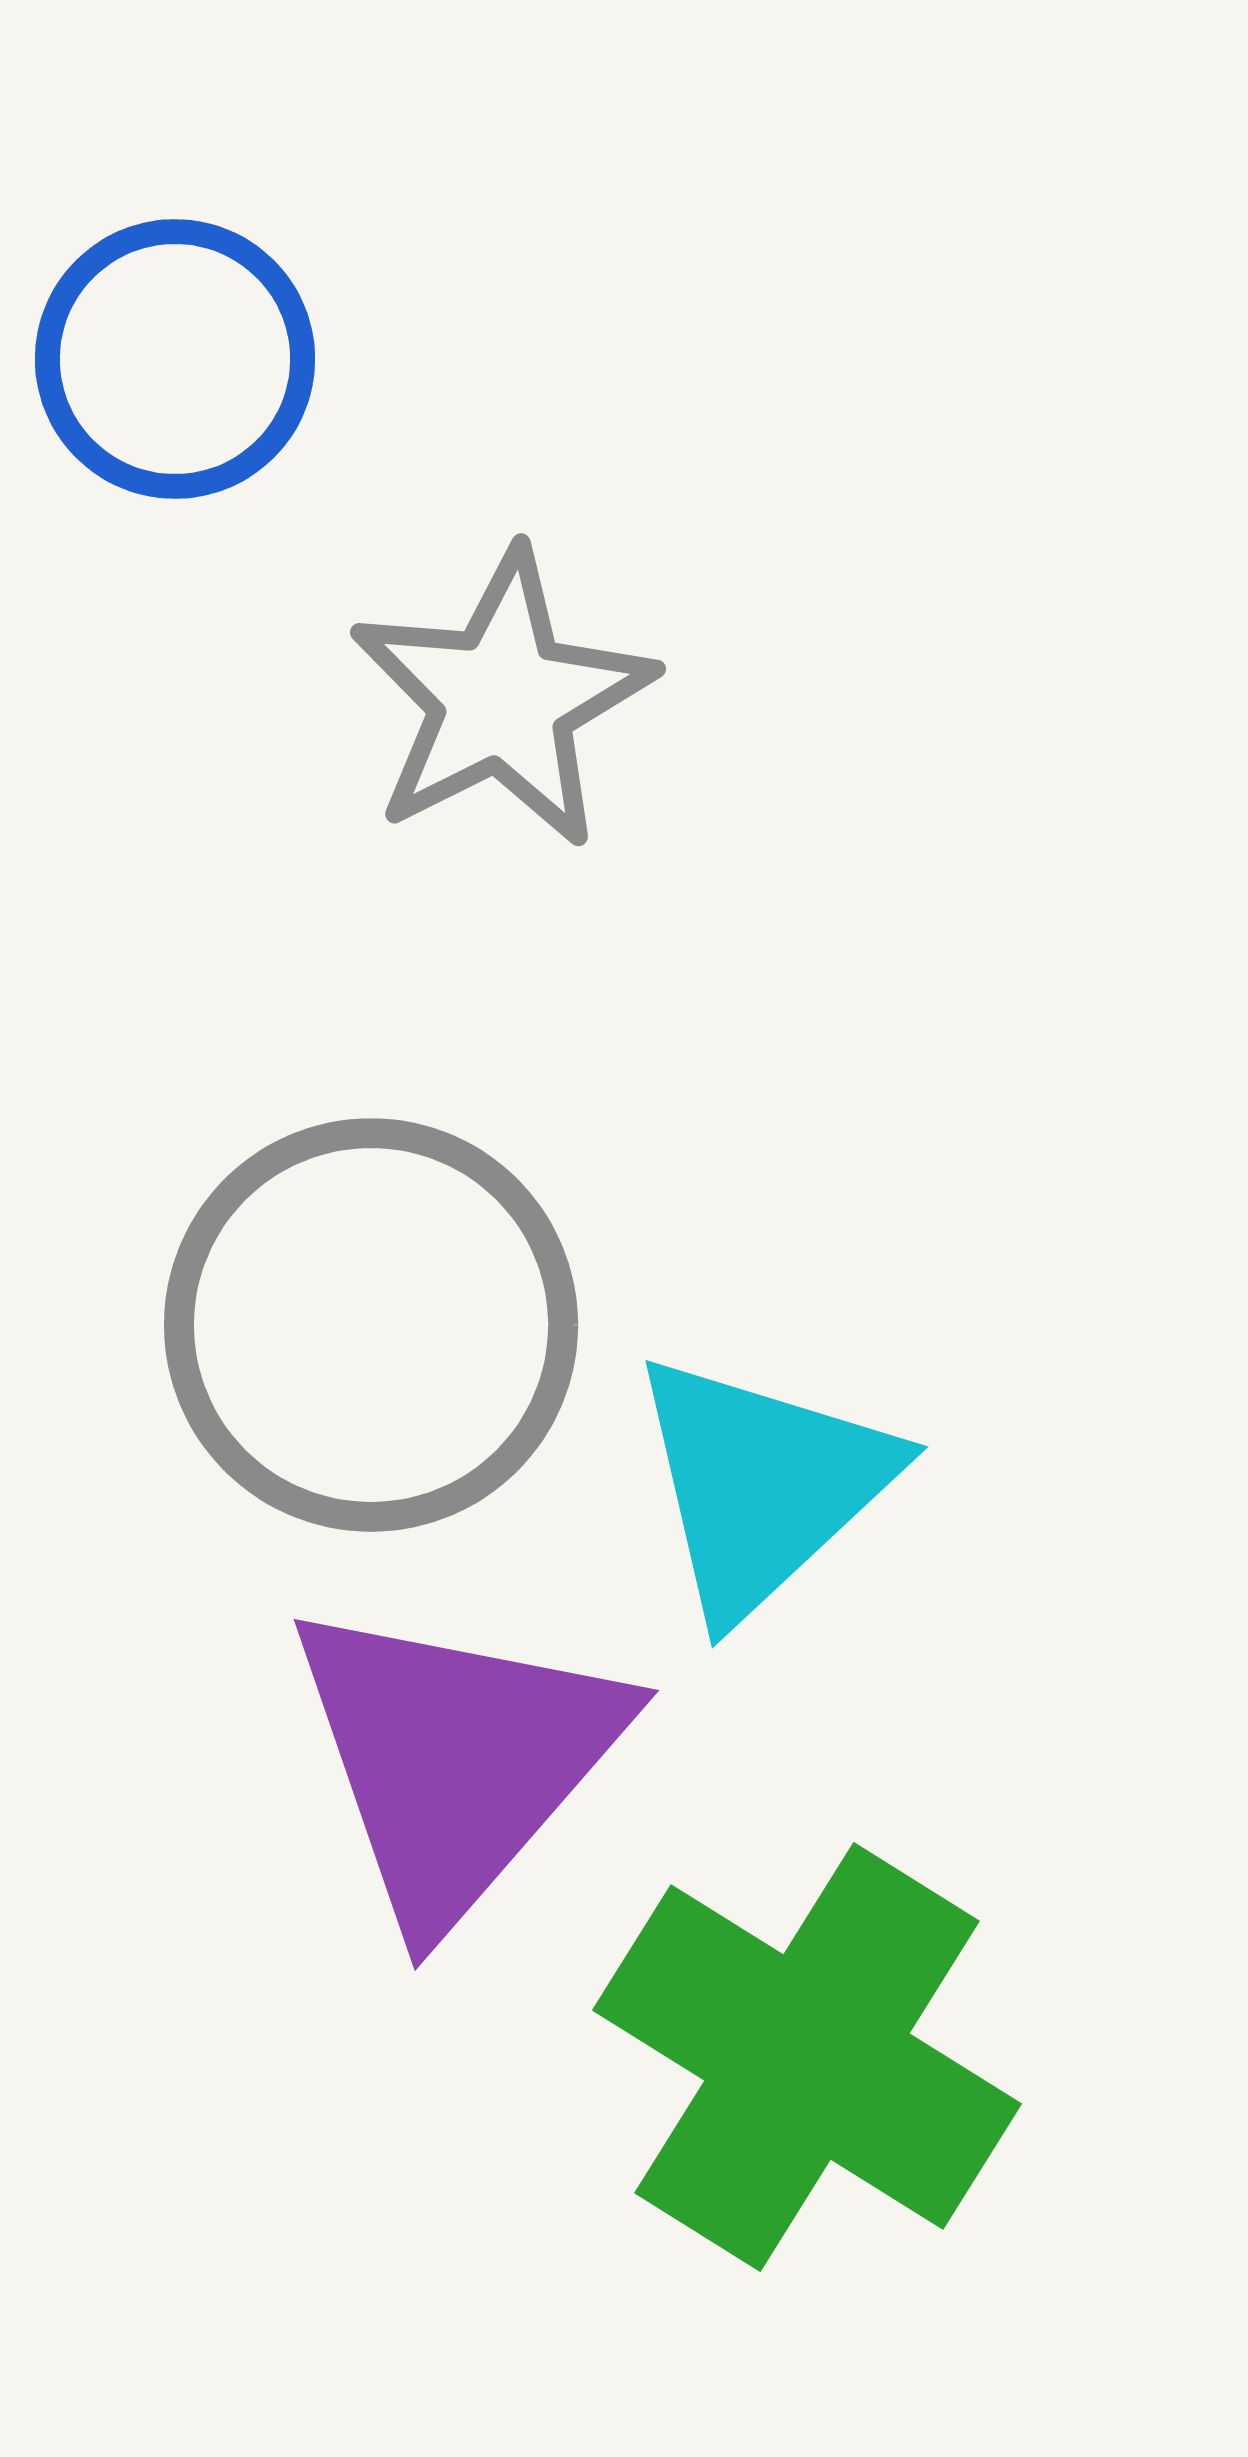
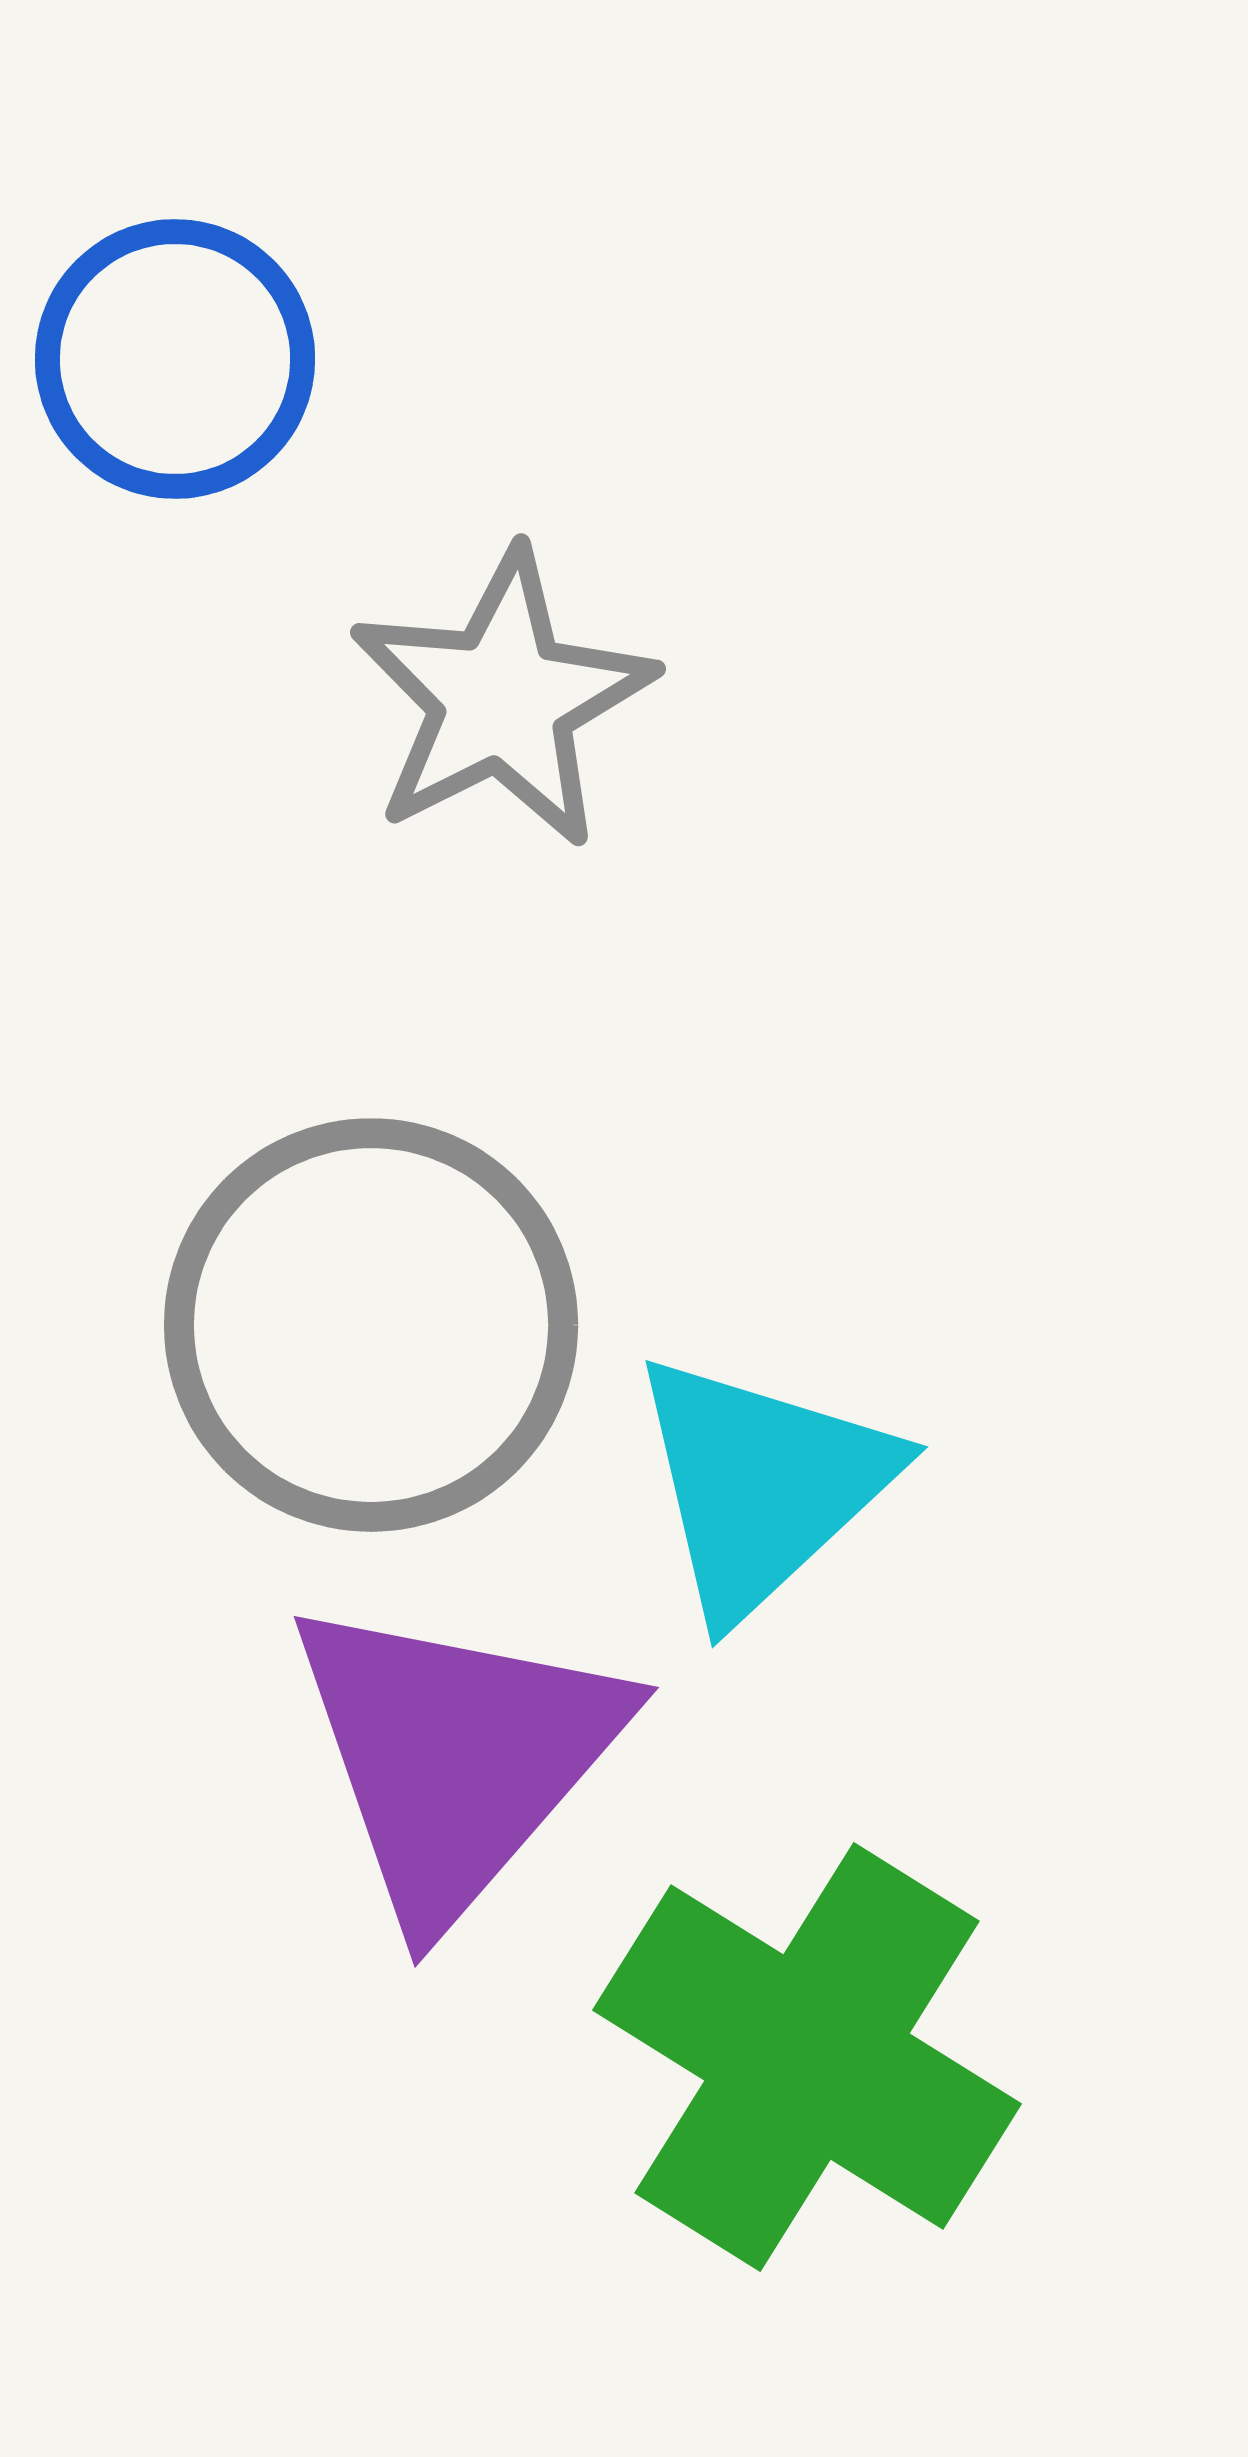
purple triangle: moved 3 px up
